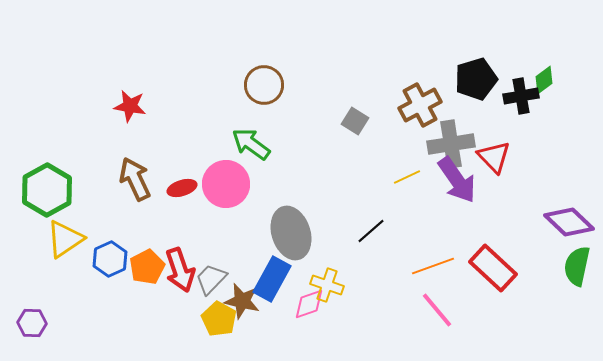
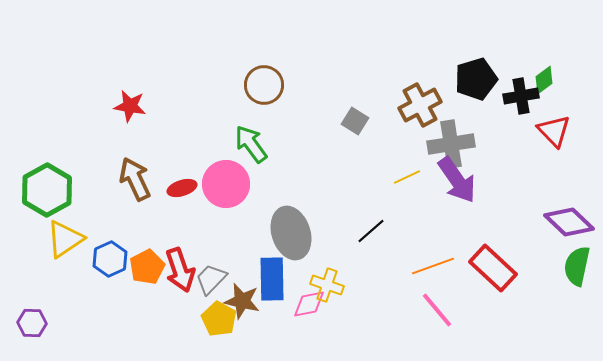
green arrow: rotated 18 degrees clockwise
red triangle: moved 60 px right, 26 px up
blue rectangle: rotated 30 degrees counterclockwise
pink diamond: rotated 8 degrees clockwise
